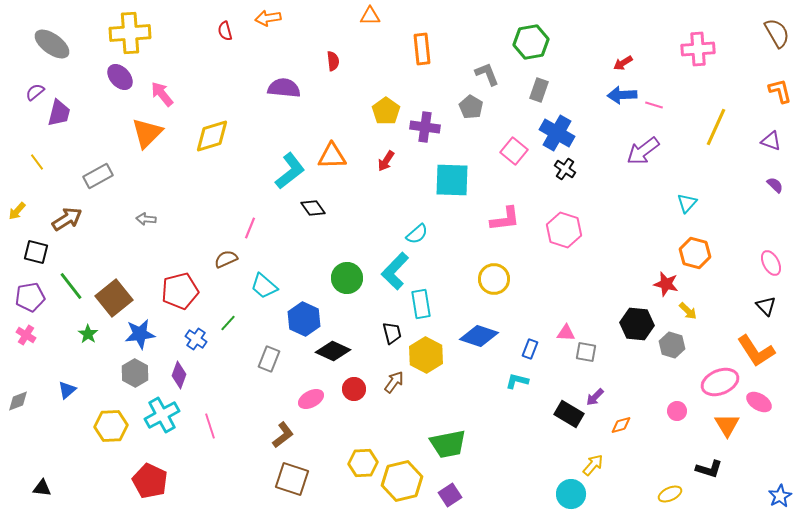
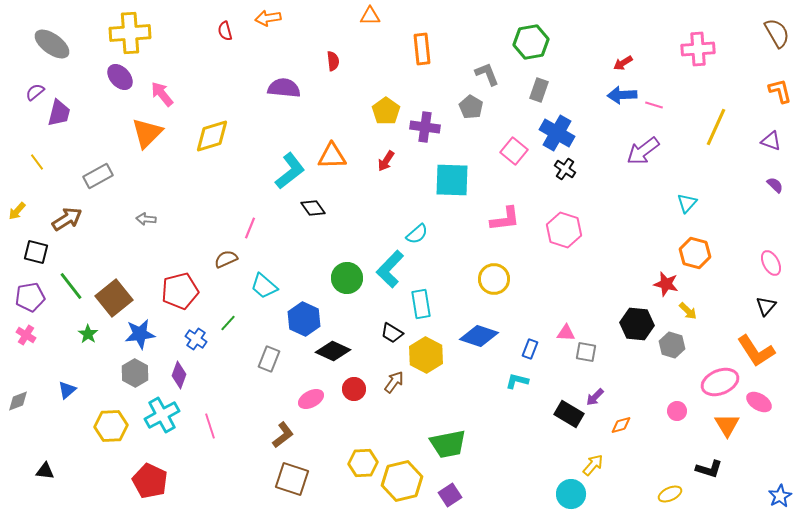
cyan L-shape at (395, 271): moved 5 px left, 2 px up
black triangle at (766, 306): rotated 25 degrees clockwise
black trapezoid at (392, 333): rotated 135 degrees clockwise
black triangle at (42, 488): moved 3 px right, 17 px up
